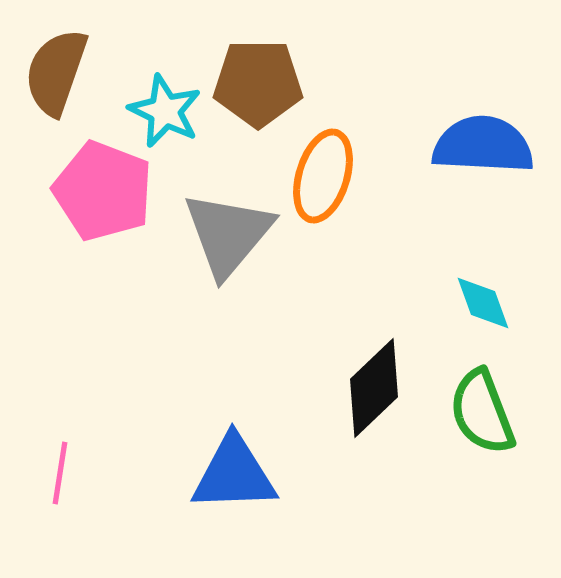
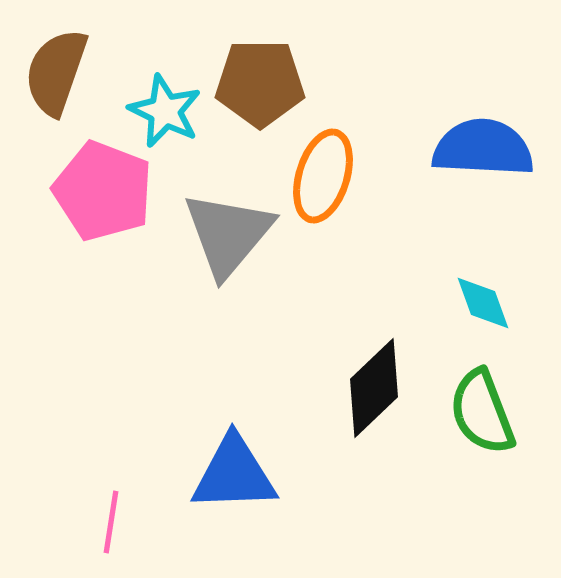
brown pentagon: moved 2 px right
blue semicircle: moved 3 px down
pink line: moved 51 px right, 49 px down
